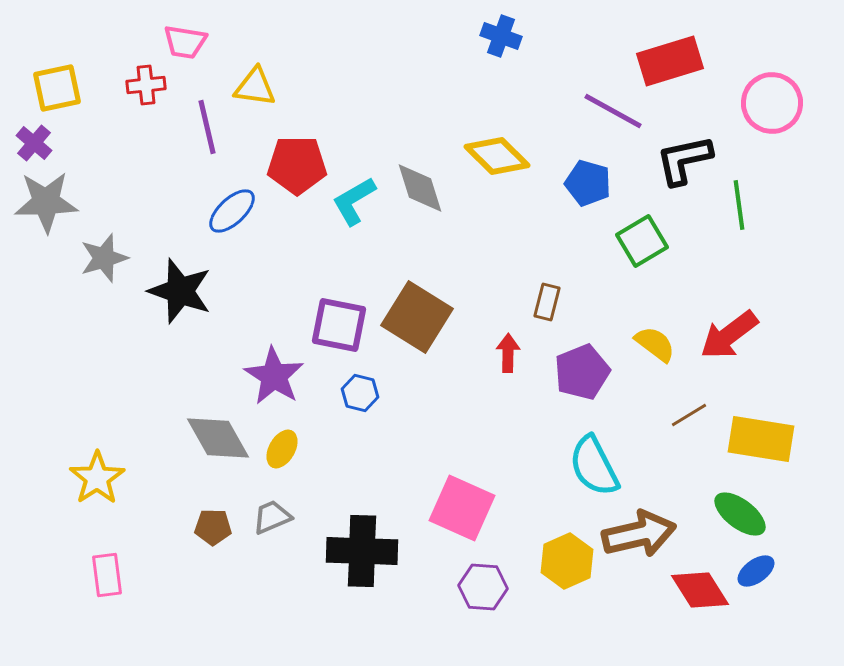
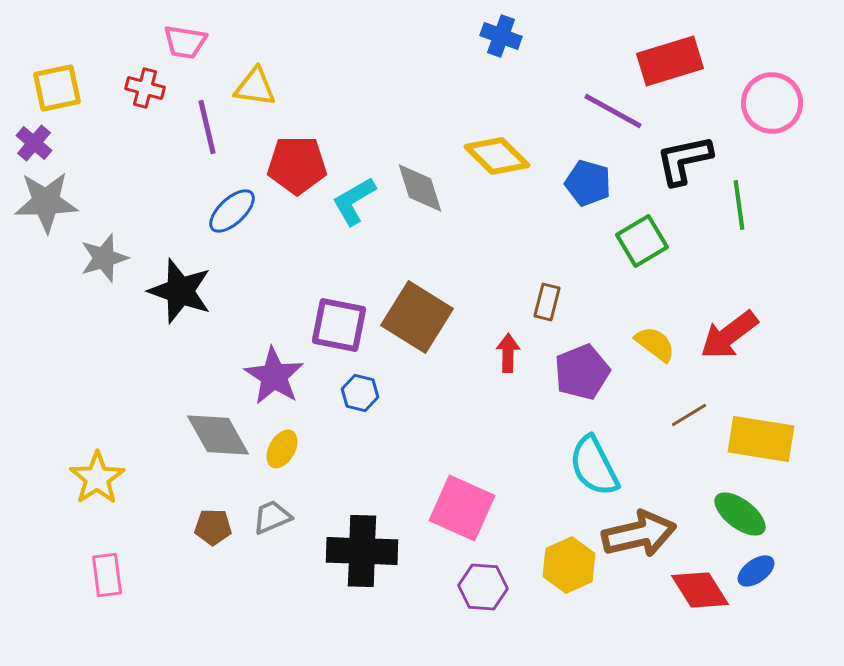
red cross at (146, 85): moved 1 px left, 3 px down; rotated 21 degrees clockwise
gray diamond at (218, 438): moved 3 px up
yellow hexagon at (567, 561): moved 2 px right, 4 px down
